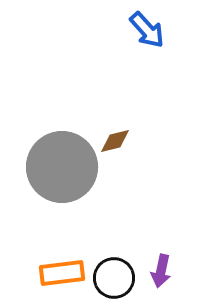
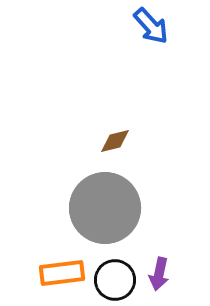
blue arrow: moved 4 px right, 4 px up
gray circle: moved 43 px right, 41 px down
purple arrow: moved 2 px left, 3 px down
black circle: moved 1 px right, 2 px down
